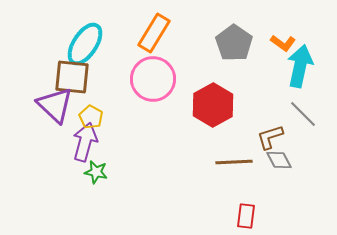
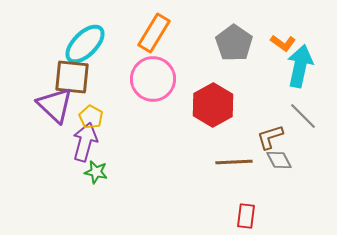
cyan ellipse: rotated 12 degrees clockwise
gray line: moved 2 px down
